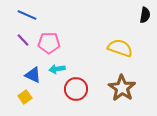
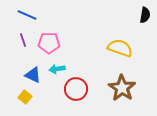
purple line: rotated 24 degrees clockwise
yellow square: rotated 16 degrees counterclockwise
